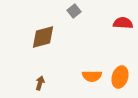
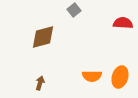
gray square: moved 1 px up
